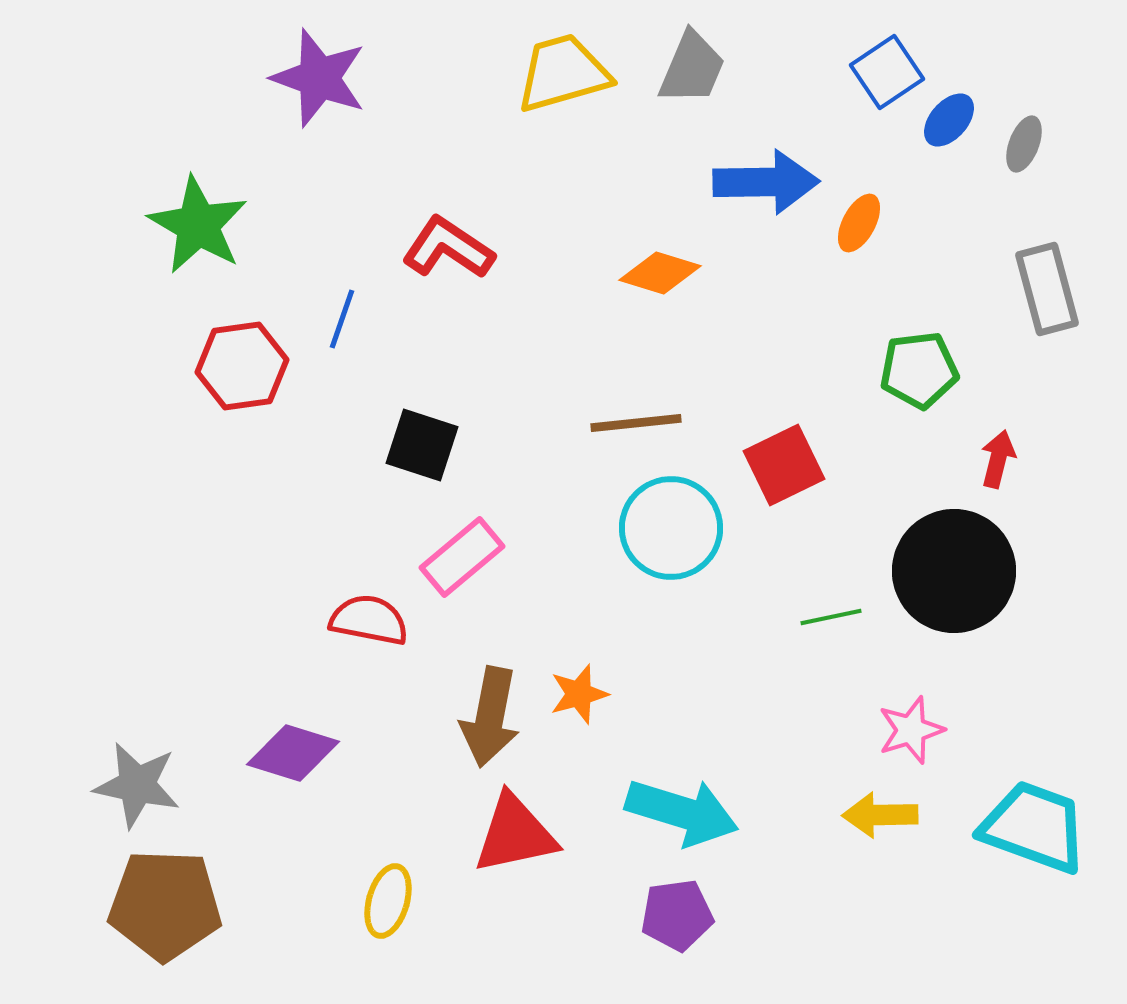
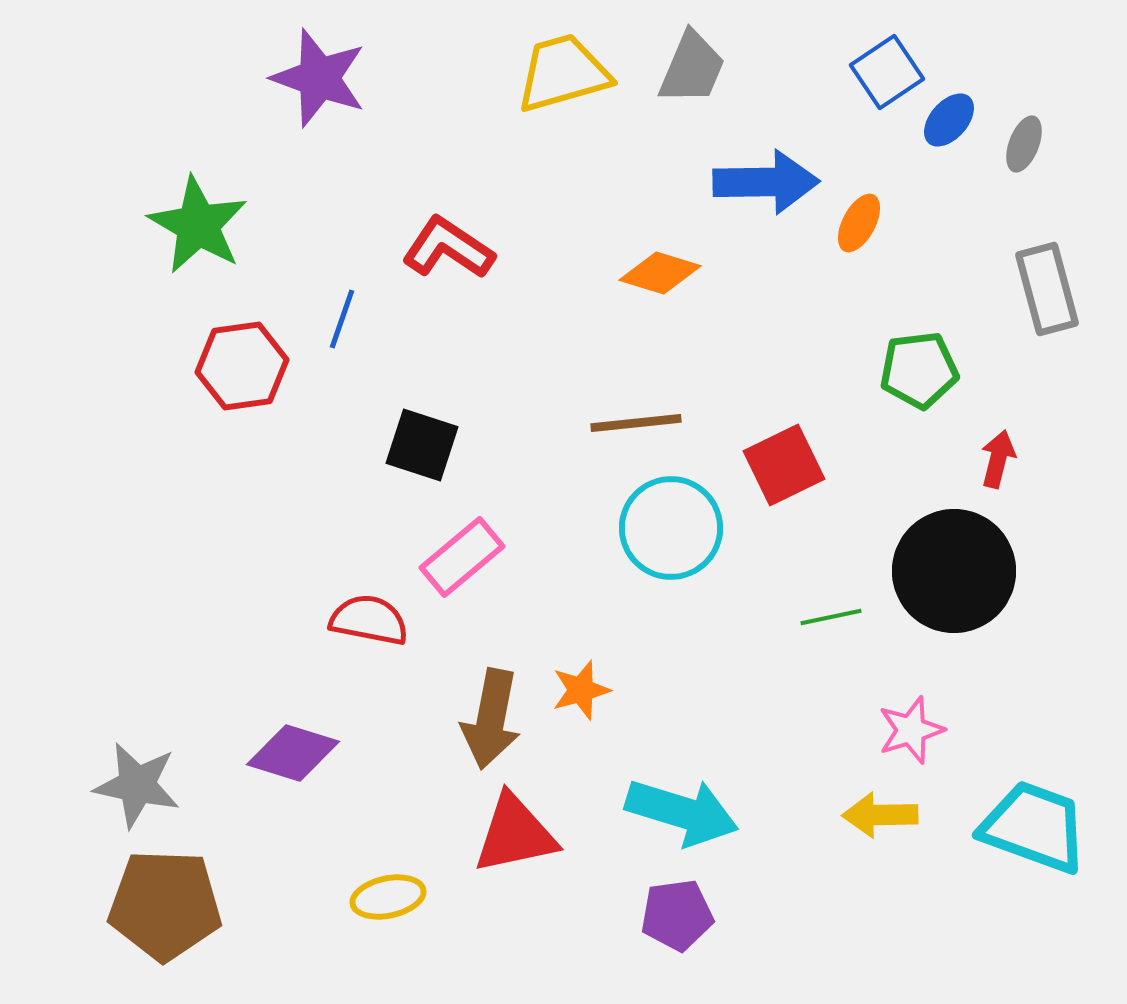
orange star: moved 2 px right, 4 px up
brown arrow: moved 1 px right, 2 px down
yellow ellipse: moved 4 px up; rotated 62 degrees clockwise
